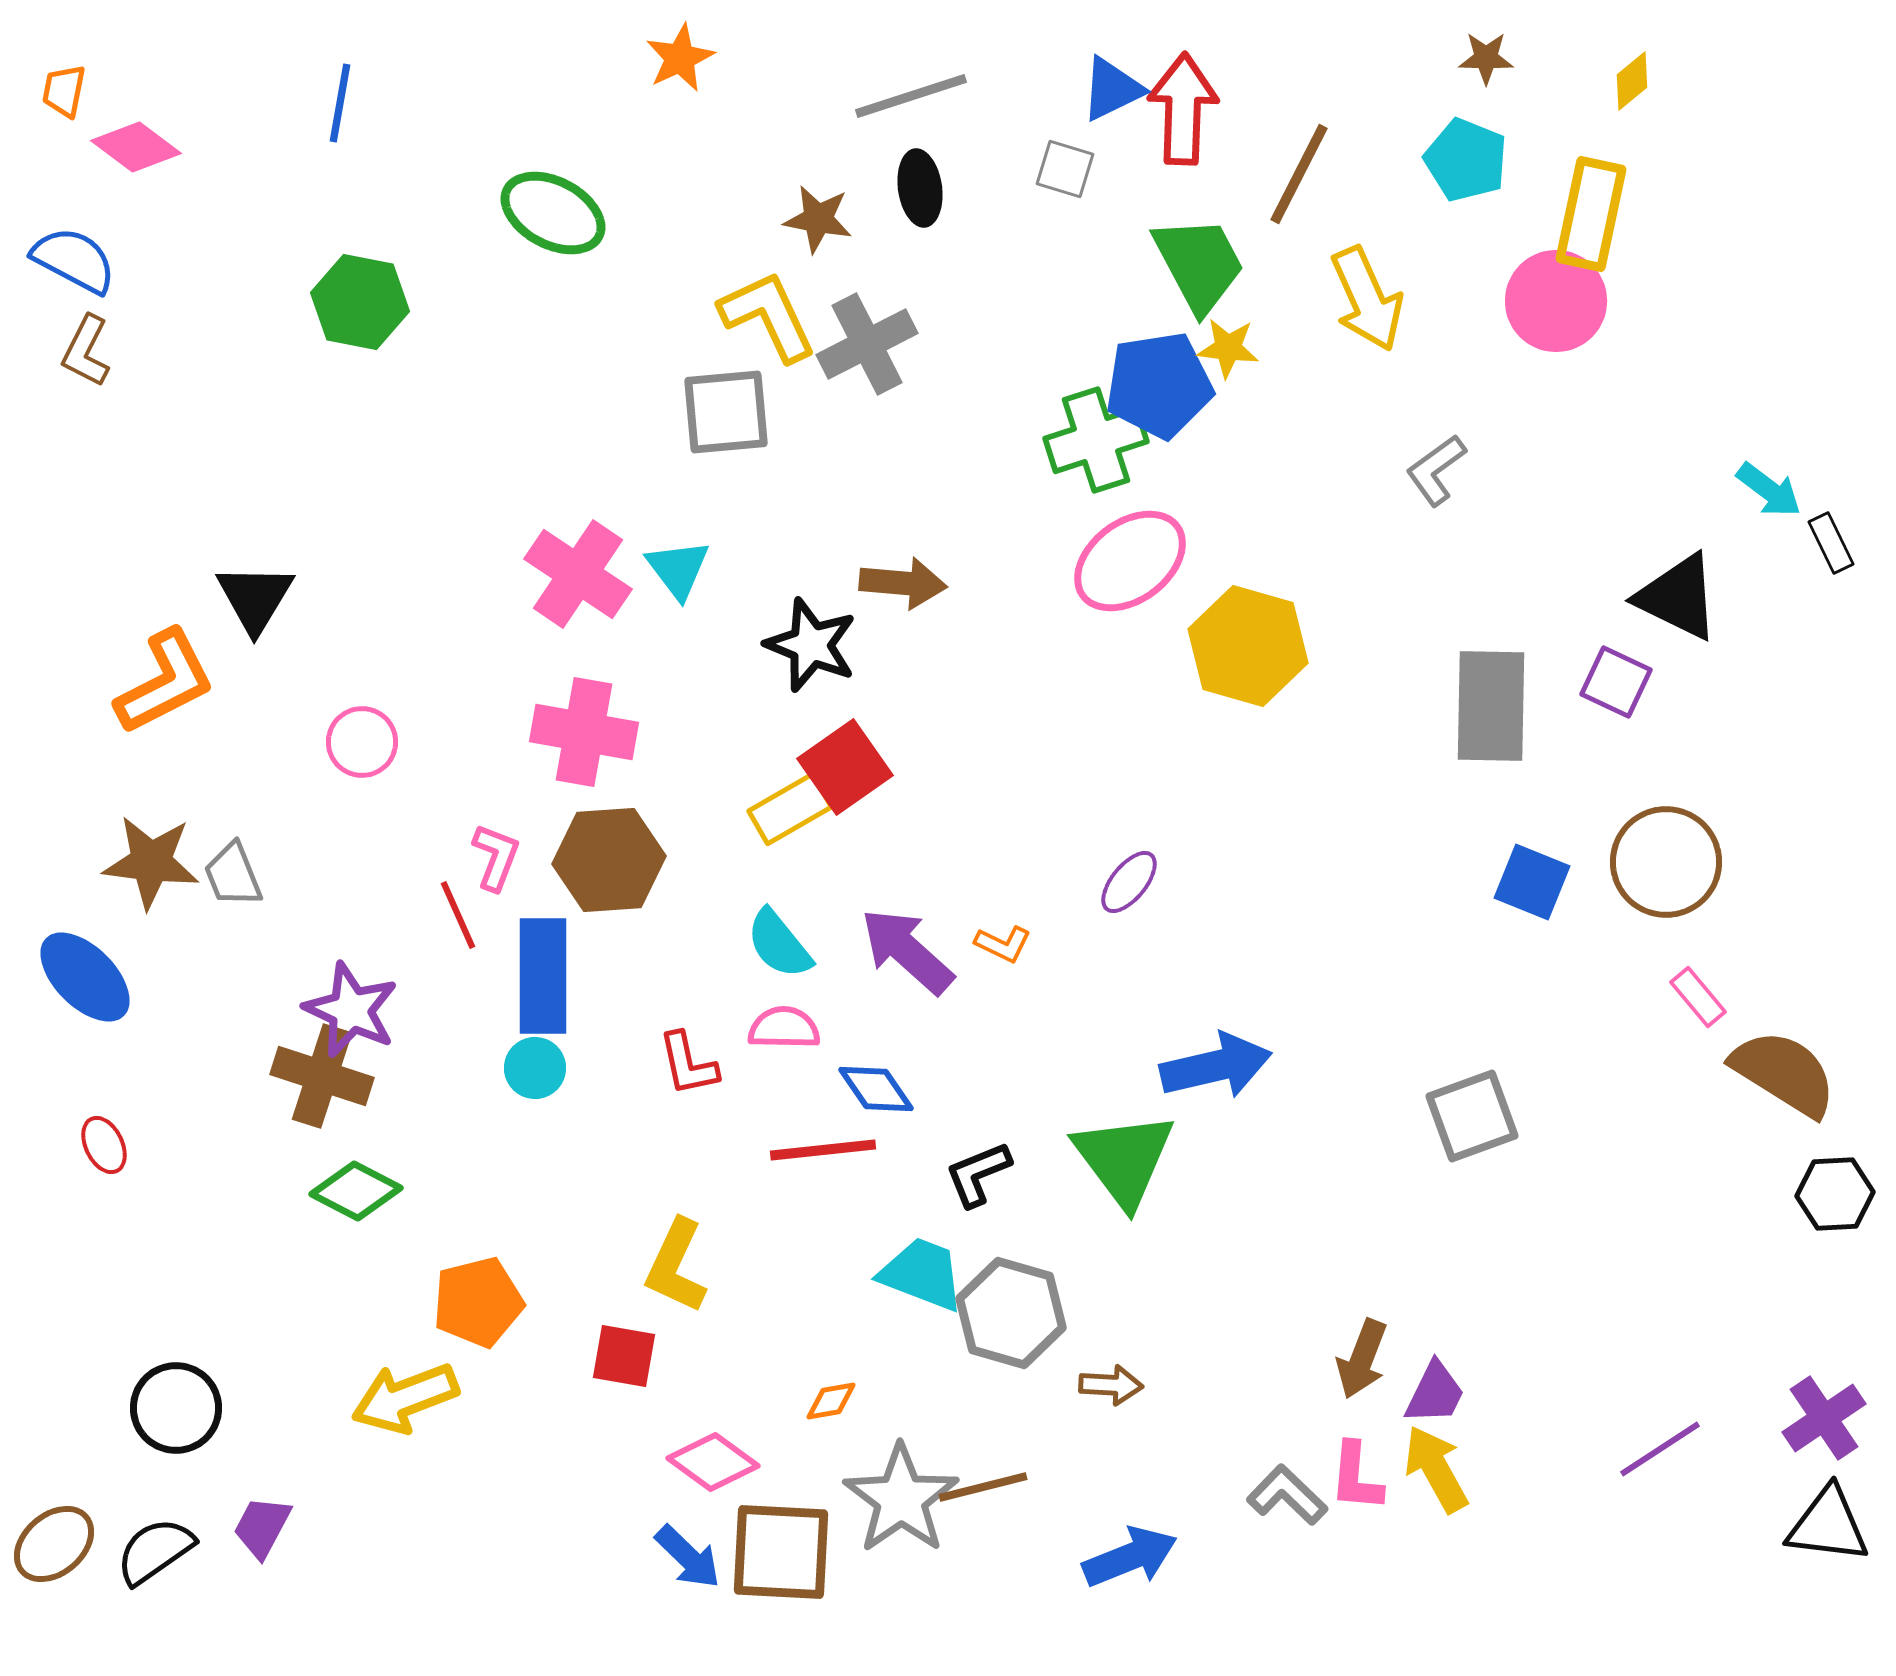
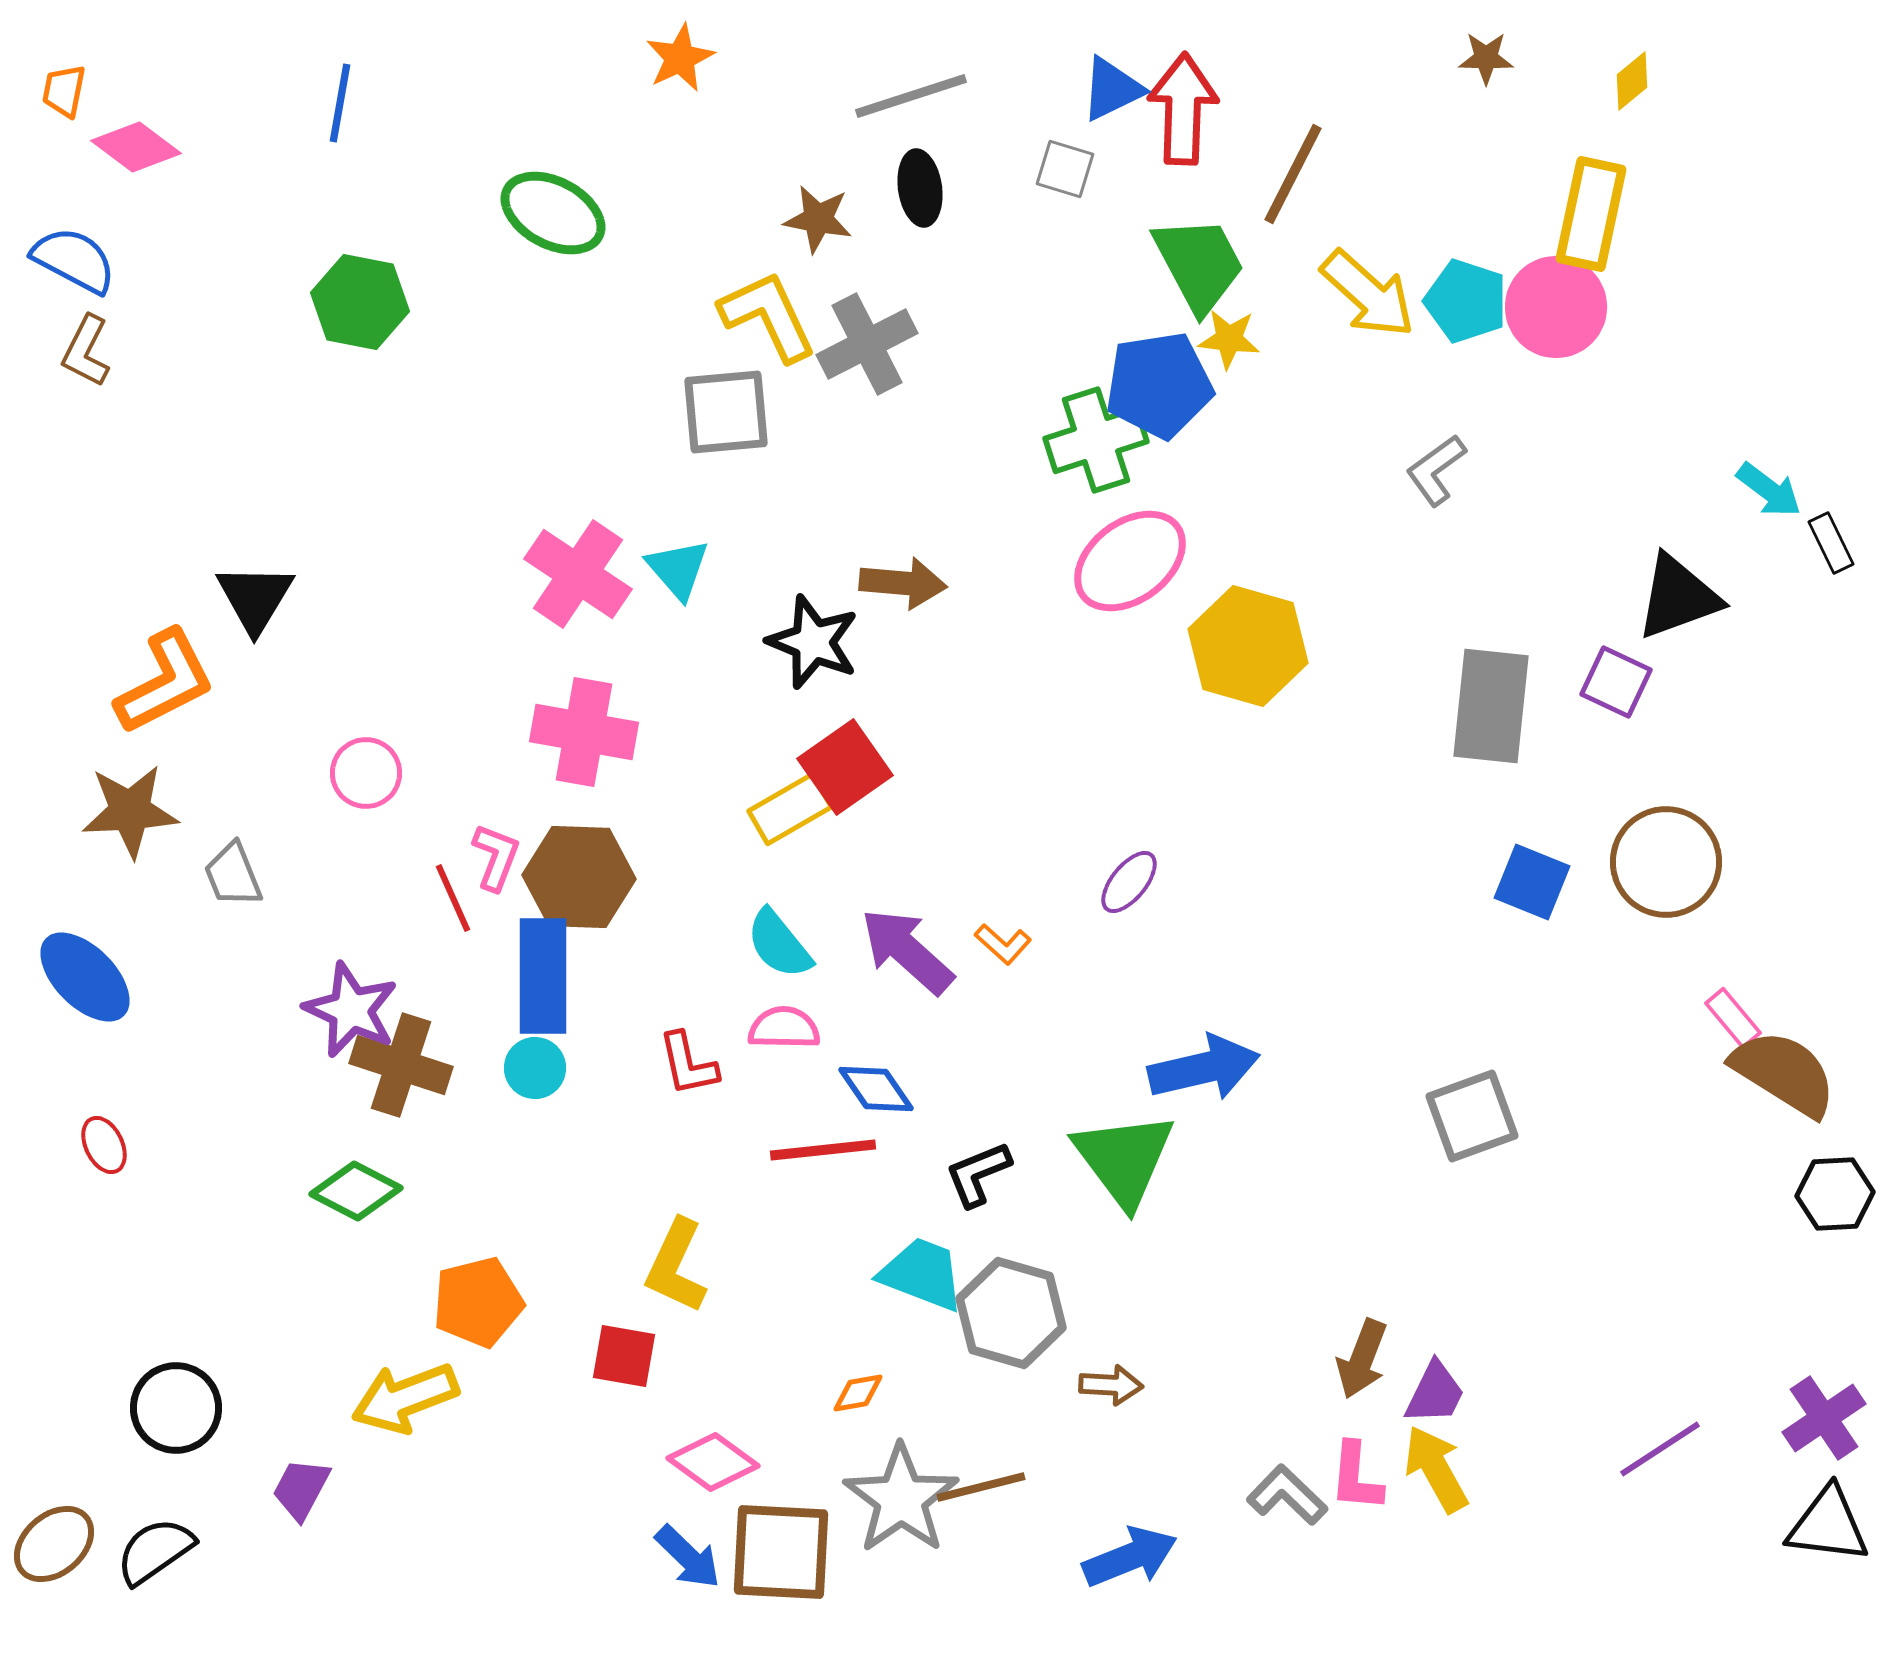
cyan pentagon at (1466, 160): moved 141 px down; rotated 4 degrees counterclockwise
brown line at (1299, 174): moved 6 px left
yellow arrow at (1367, 299): moved 1 px right, 5 px up; rotated 24 degrees counterclockwise
pink circle at (1556, 301): moved 6 px down
yellow star at (1228, 348): moved 1 px right, 9 px up
cyan triangle at (678, 569): rotated 4 degrees counterclockwise
black triangle at (1678, 597): rotated 46 degrees counterclockwise
black star at (811, 645): moved 2 px right, 3 px up
gray rectangle at (1491, 706): rotated 5 degrees clockwise
pink circle at (362, 742): moved 4 px right, 31 px down
brown hexagon at (609, 860): moved 30 px left, 17 px down; rotated 6 degrees clockwise
brown star at (151, 862): moved 21 px left, 51 px up; rotated 10 degrees counterclockwise
red line at (458, 915): moved 5 px left, 17 px up
orange L-shape at (1003, 944): rotated 16 degrees clockwise
pink rectangle at (1698, 997): moved 35 px right, 21 px down
blue arrow at (1216, 1066): moved 12 px left, 2 px down
brown cross at (322, 1076): moved 79 px right, 11 px up
orange diamond at (831, 1401): moved 27 px right, 8 px up
brown line at (983, 1487): moved 2 px left
purple trapezoid at (262, 1527): moved 39 px right, 38 px up
